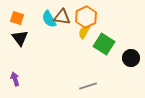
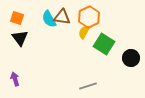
orange hexagon: moved 3 px right
